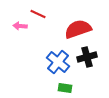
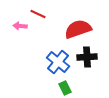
black cross: rotated 12 degrees clockwise
green rectangle: rotated 56 degrees clockwise
